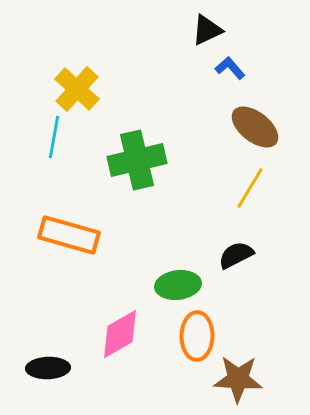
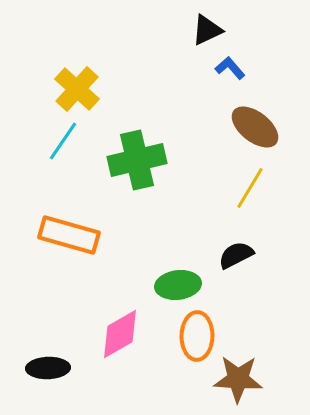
cyan line: moved 9 px right, 4 px down; rotated 24 degrees clockwise
